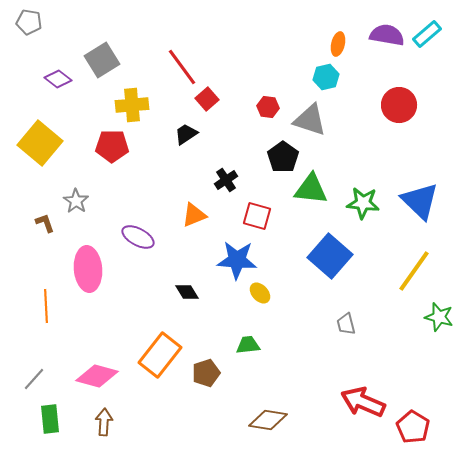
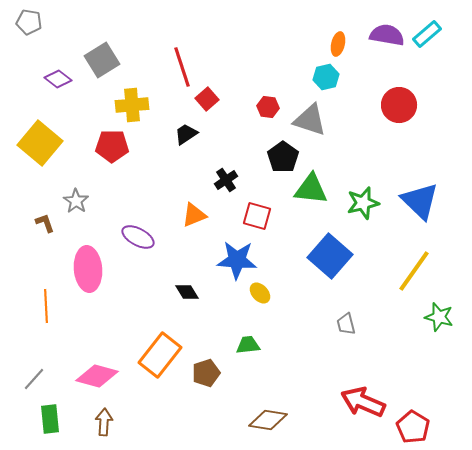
red line at (182, 67): rotated 18 degrees clockwise
green star at (363, 203): rotated 20 degrees counterclockwise
